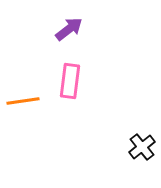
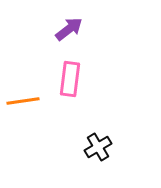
pink rectangle: moved 2 px up
black cross: moved 44 px left; rotated 8 degrees clockwise
